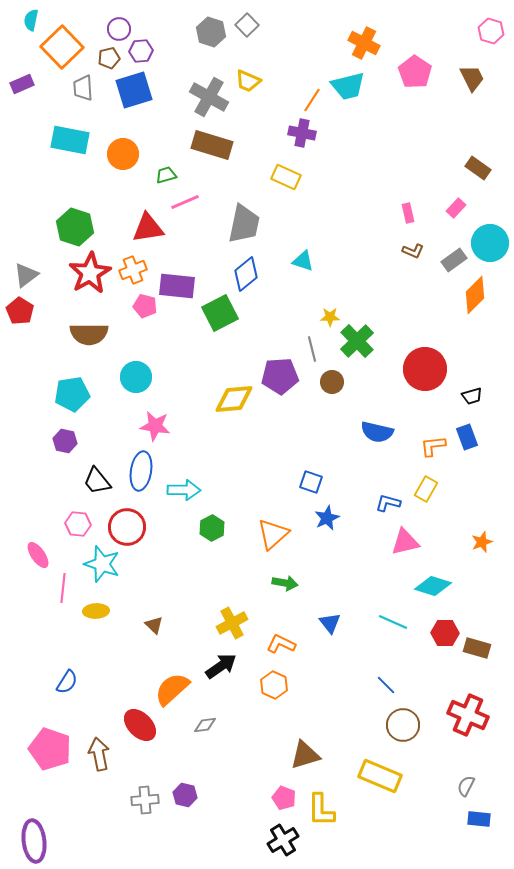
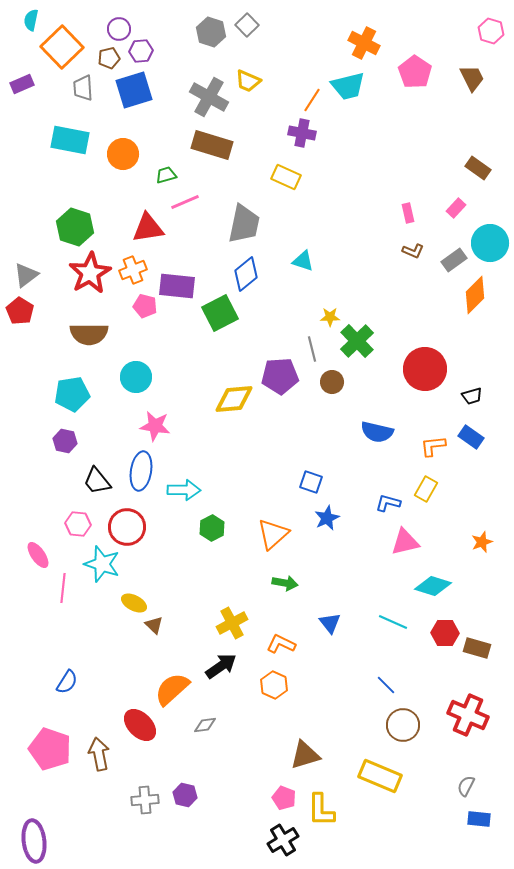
blue rectangle at (467, 437): moved 4 px right; rotated 35 degrees counterclockwise
yellow ellipse at (96, 611): moved 38 px right, 8 px up; rotated 30 degrees clockwise
